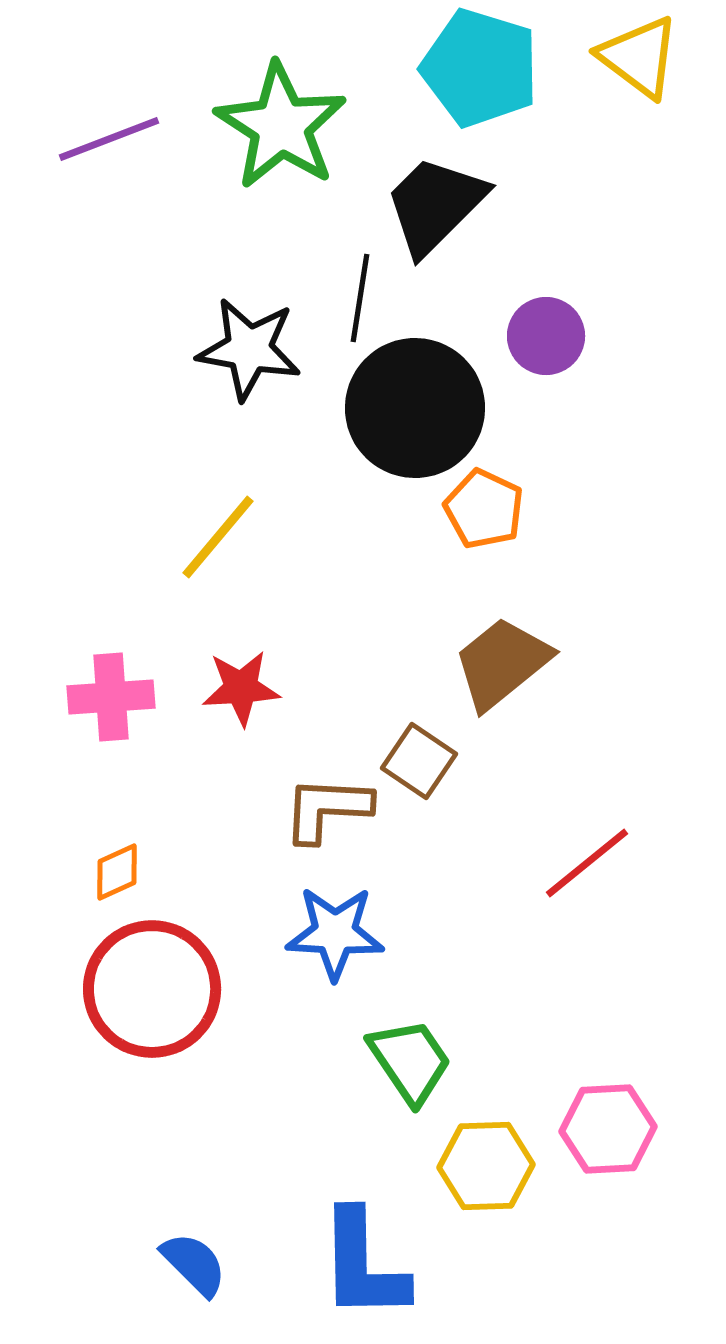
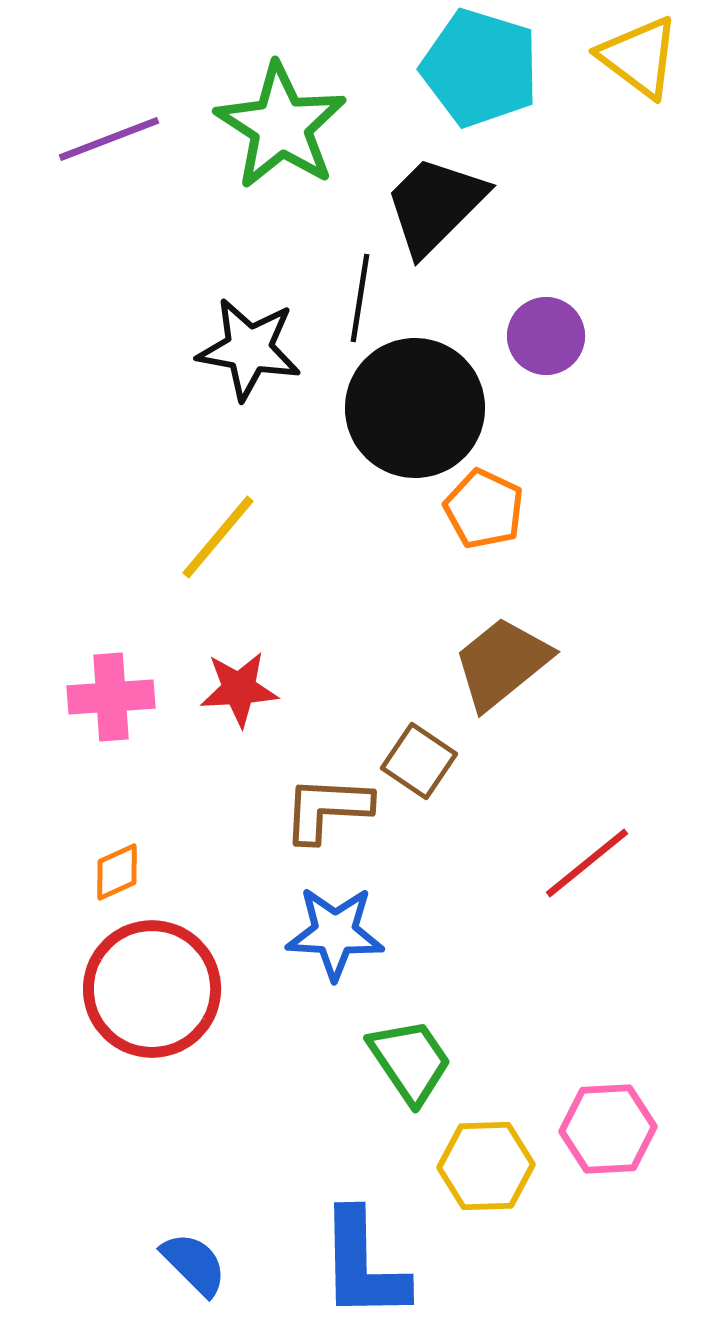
red star: moved 2 px left, 1 px down
